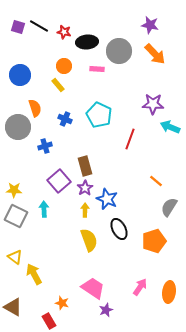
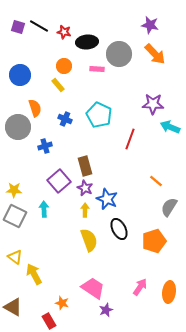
gray circle at (119, 51): moved 3 px down
purple star at (85, 188): rotated 14 degrees counterclockwise
gray square at (16, 216): moved 1 px left
